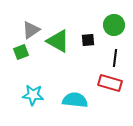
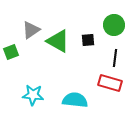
green square: moved 10 px left
